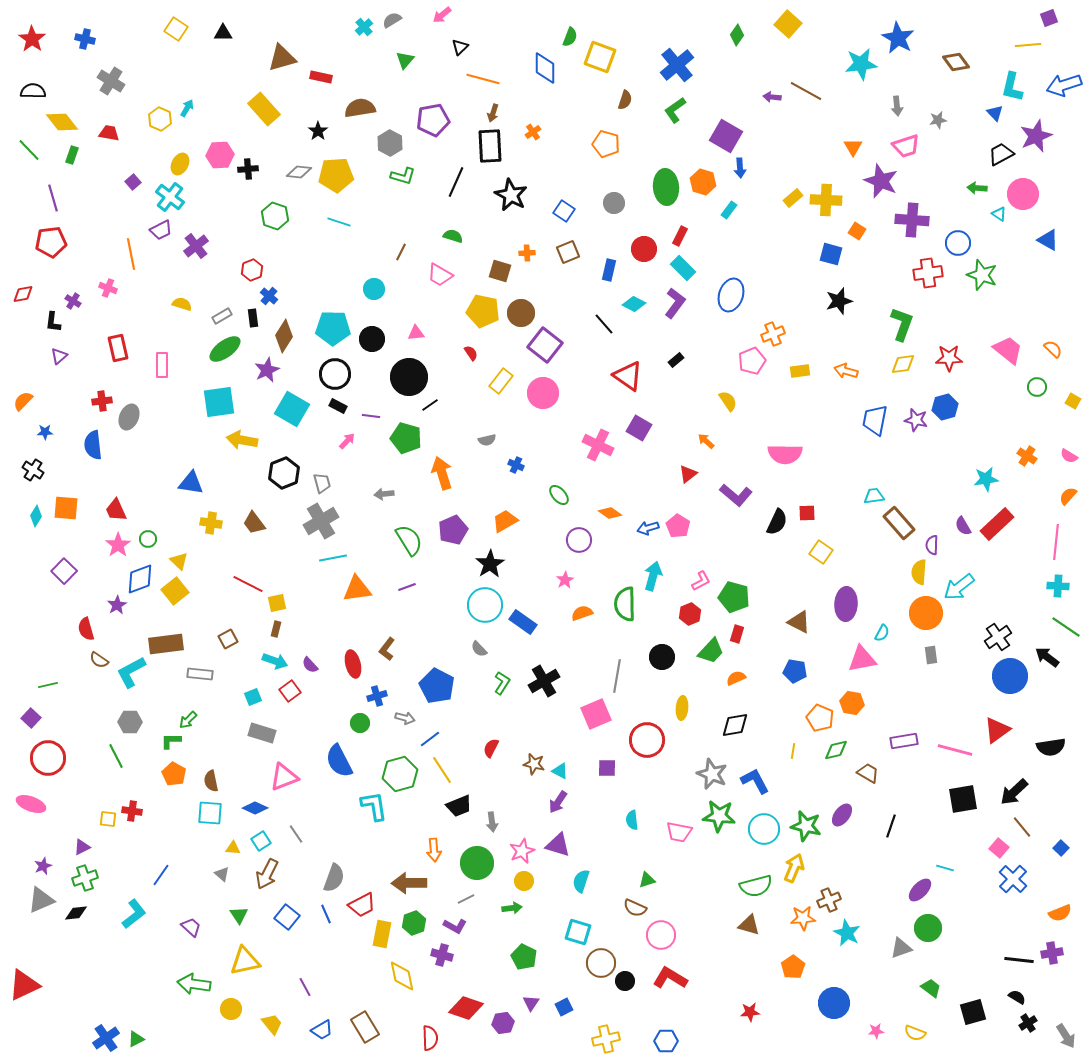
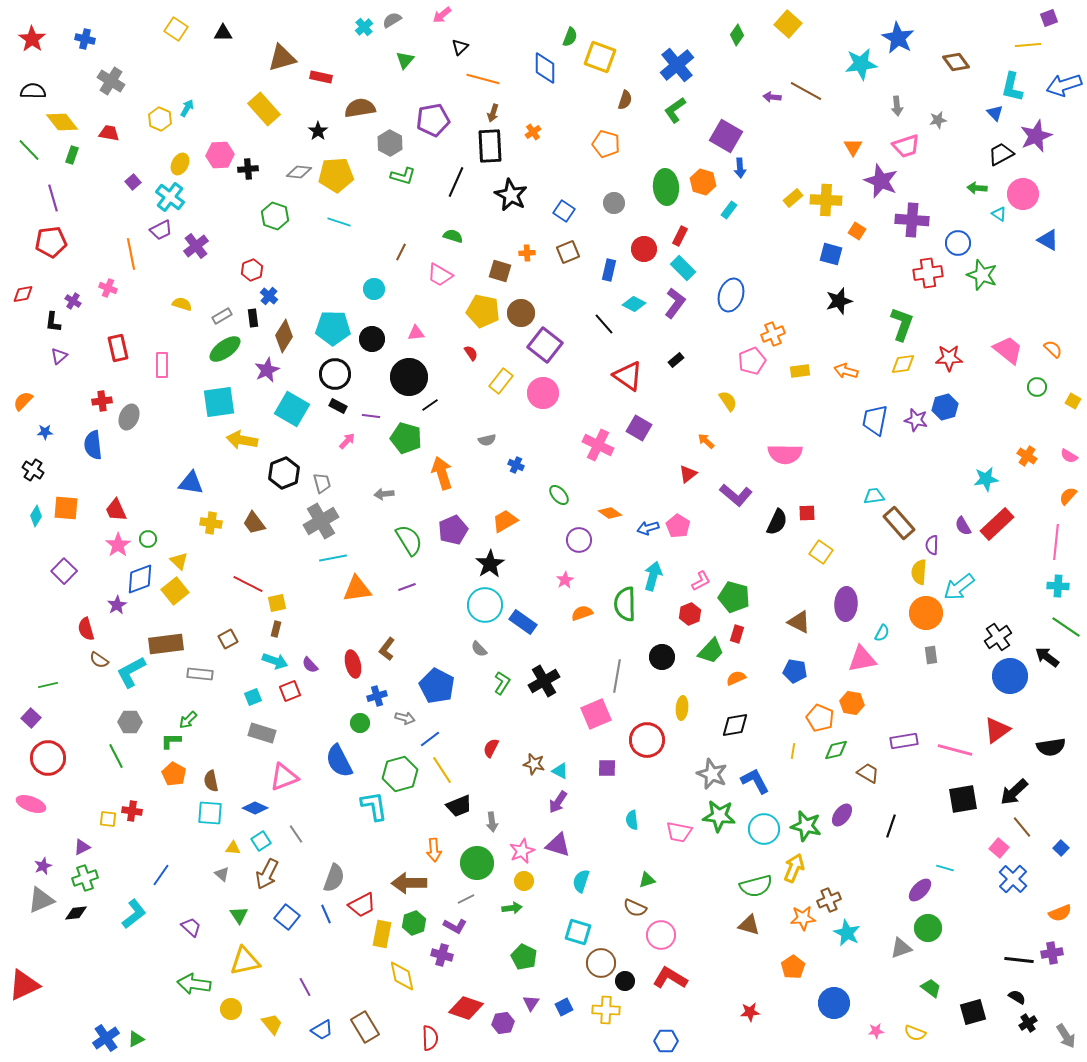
red square at (290, 691): rotated 15 degrees clockwise
yellow cross at (606, 1039): moved 29 px up; rotated 16 degrees clockwise
